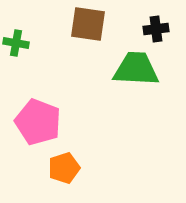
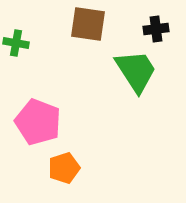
green trapezoid: moved 2 px down; rotated 54 degrees clockwise
